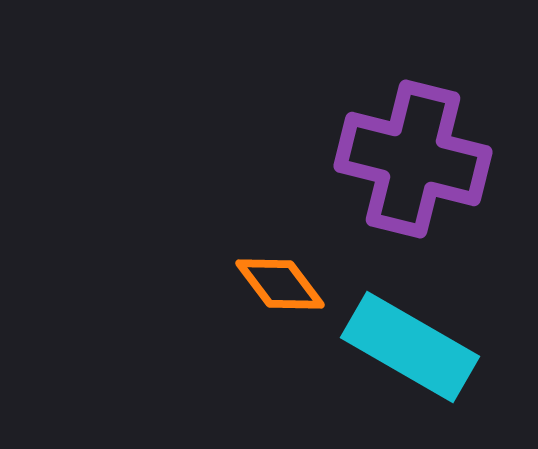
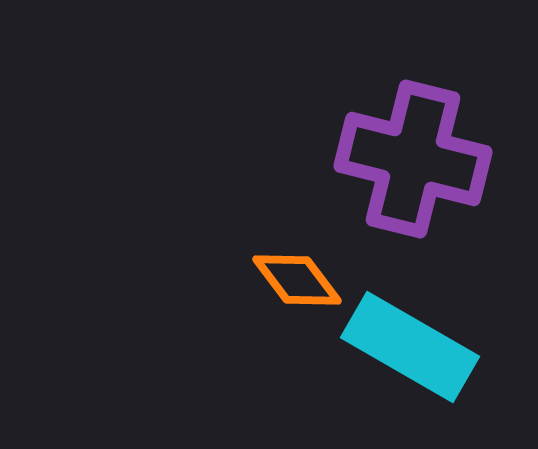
orange diamond: moved 17 px right, 4 px up
